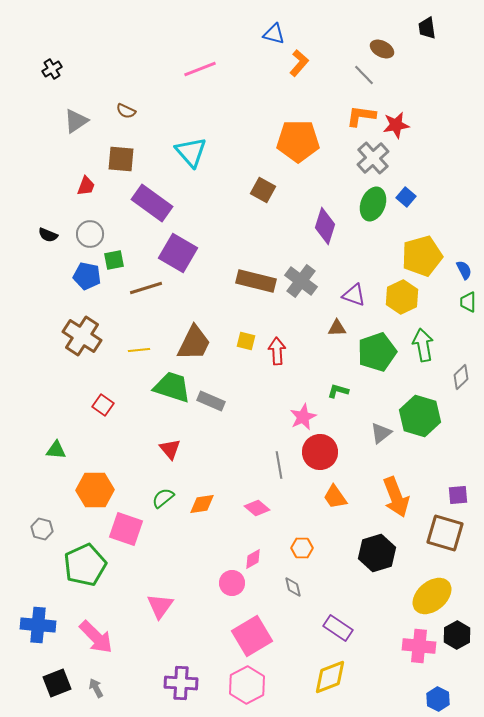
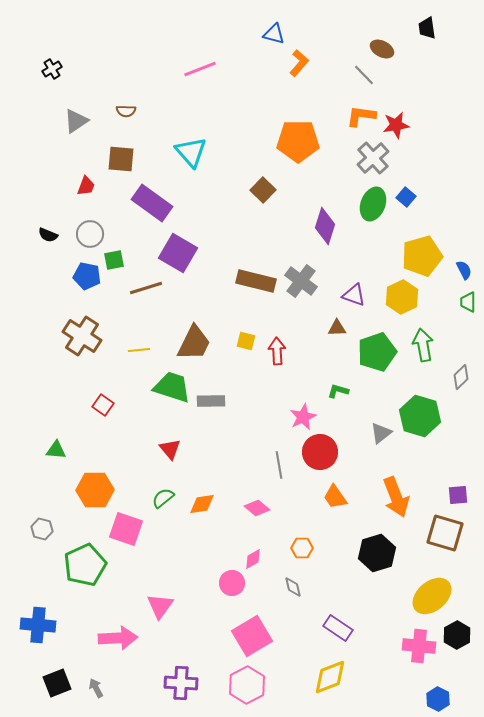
brown semicircle at (126, 111): rotated 24 degrees counterclockwise
brown square at (263, 190): rotated 15 degrees clockwise
gray rectangle at (211, 401): rotated 24 degrees counterclockwise
pink arrow at (96, 637): moved 22 px right, 1 px down; rotated 48 degrees counterclockwise
